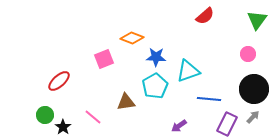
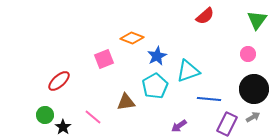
blue star: moved 1 px right, 1 px up; rotated 30 degrees counterclockwise
gray arrow: rotated 16 degrees clockwise
